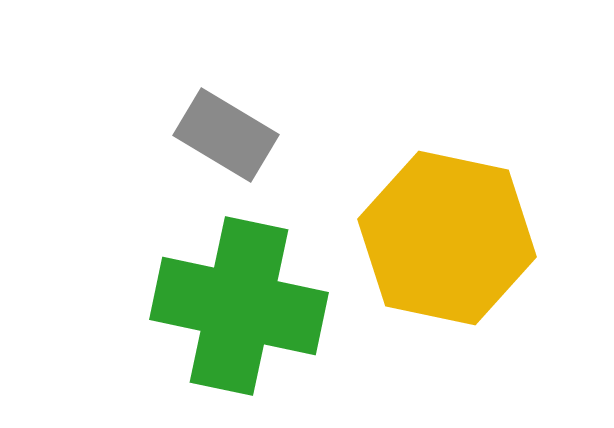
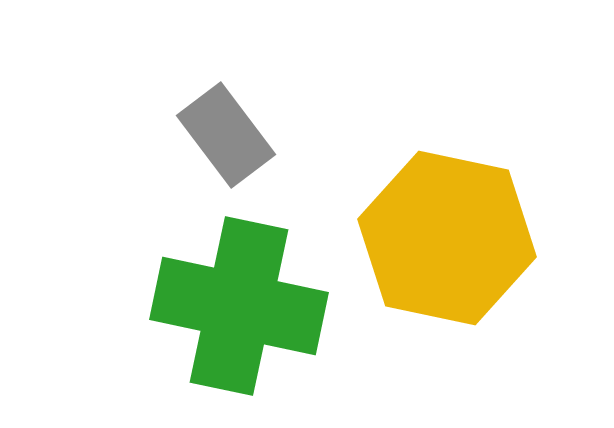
gray rectangle: rotated 22 degrees clockwise
